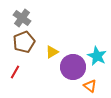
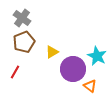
purple circle: moved 2 px down
